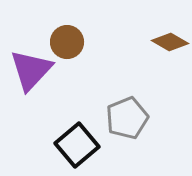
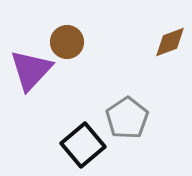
brown diamond: rotated 51 degrees counterclockwise
gray pentagon: rotated 12 degrees counterclockwise
black square: moved 6 px right
